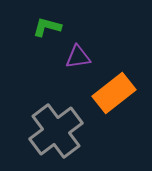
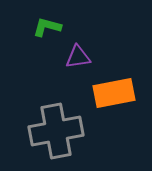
orange rectangle: rotated 27 degrees clockwise
gray cross: rotated 26 degrees clockwise
